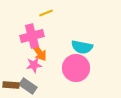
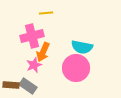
yellow line: rotated 16 degrees clockwise
orange arrow: moved 4 px right; rotated 60 degrees clockwise
pink star: rotated 14 degrees counterclockwise
